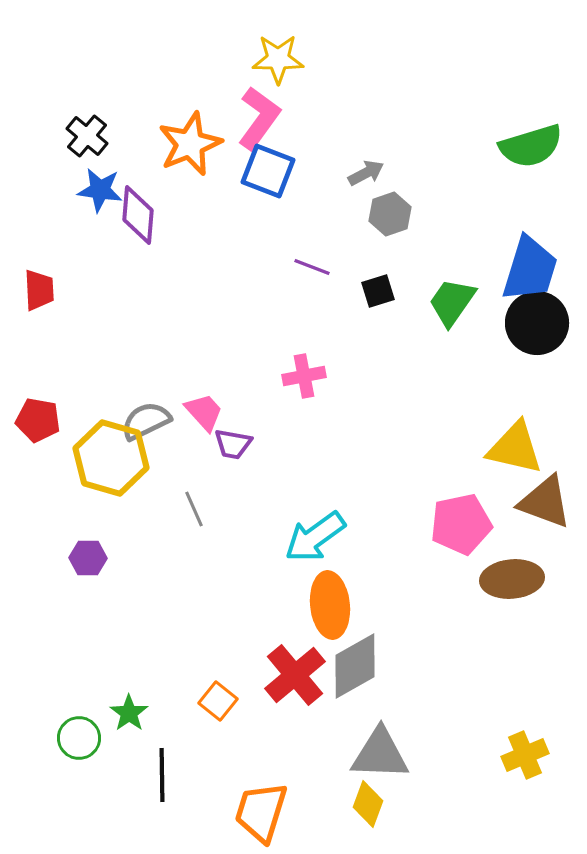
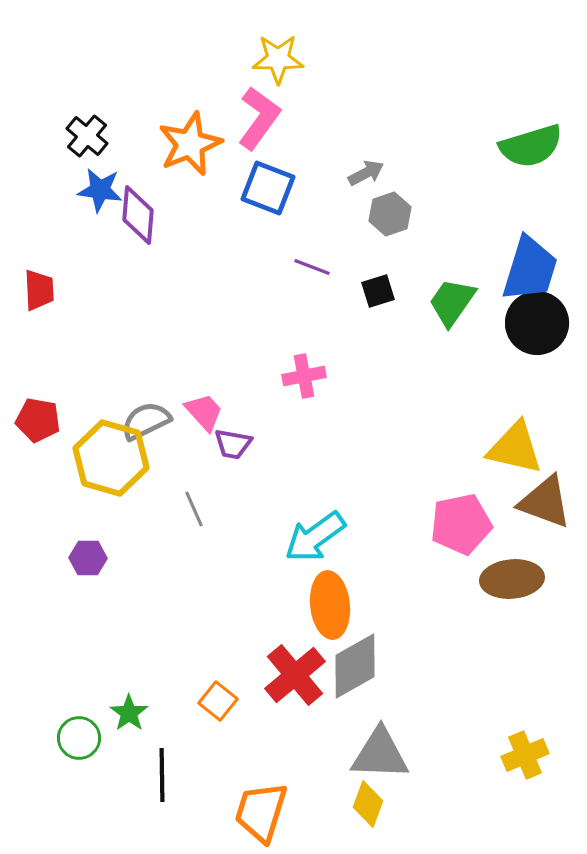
blue square: moved 17 px down
